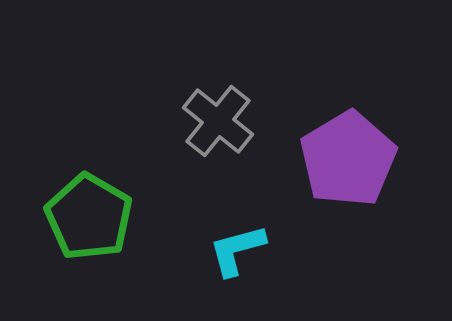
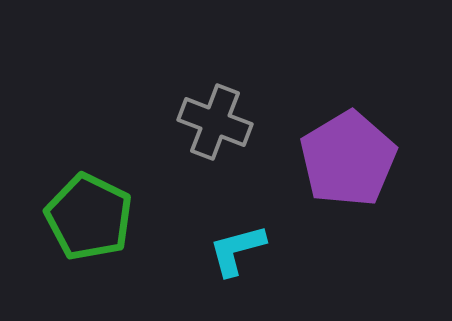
gray cross: moved 3 px left, 1 px down; rotated 18 degrees counterclockwise
green pentagon: rotated 4 degrees counterclockwise
